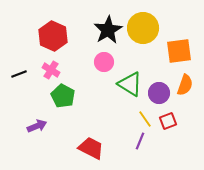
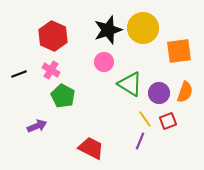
black star: rotated 12 degrees clockwise
orange semicircle: moved 7 px down
